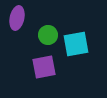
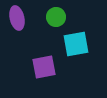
purple ellipse: rotated 25 degrees counterclockwise
green circle: moved 8 px right, 18 px up
